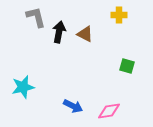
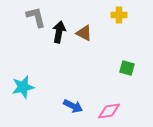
brown triangle: moved 1 px left, 1 px up
green square: moved 2 px down
